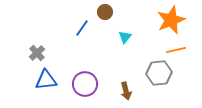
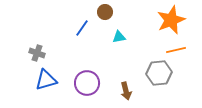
cyan triangle: moved 6 px left; rotated 40 degrees clockwise
gray cross: rotated 28 degrees counterclockwise
blue triangle: rotated 10 degrees counterclockwise
purple circle: moved 2 px right, 1 px up
